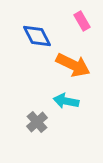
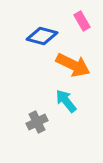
blue diamond: moved 5 px right; rotated 48 degrees counterclockwise
cyan arrow: rotated 40 degrees clockwise
gray cross: rotated 15 degrees clockwise
